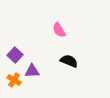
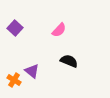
pink semicircle: rotated 105 degrees counterclockwise
purple square: moved 27 px up
purple triangle: rotated 42 degrees clockwise
